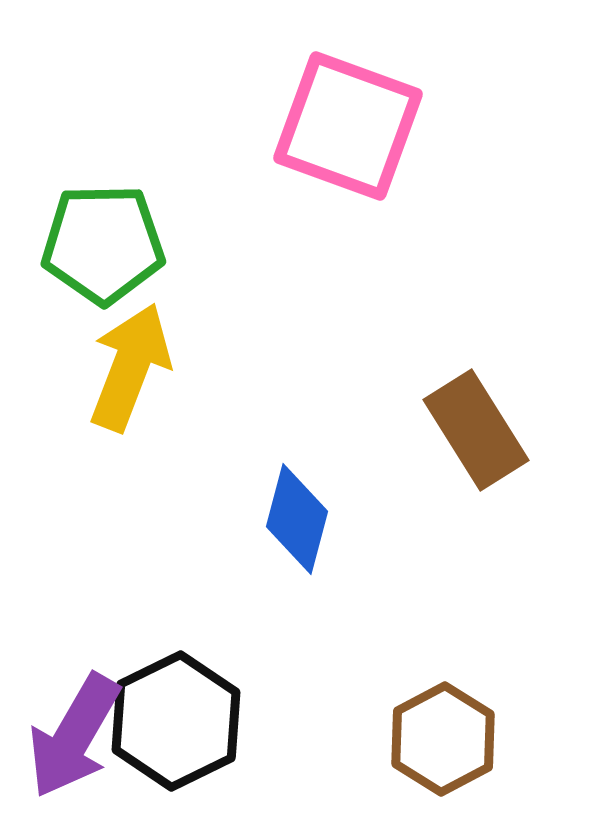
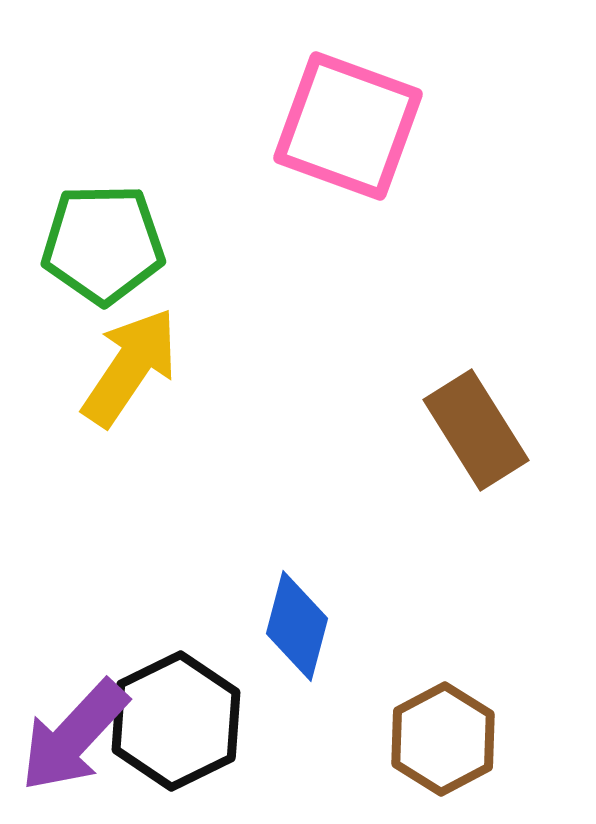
yellow arrow: rotated 13 degrees clockwise
blue diamond: moved 107 px down
purple arrow: rotated 13 degrees clockwise
